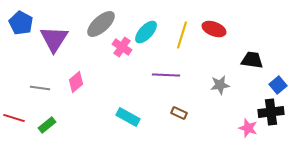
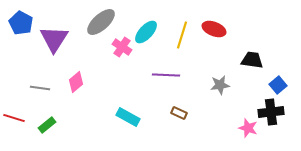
gray ellipse: moved 2 px up
